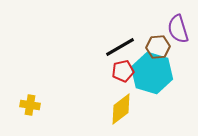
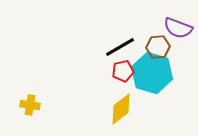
purple semicircle: moved 1 px up; rotated 52 degrees counterclockwise
